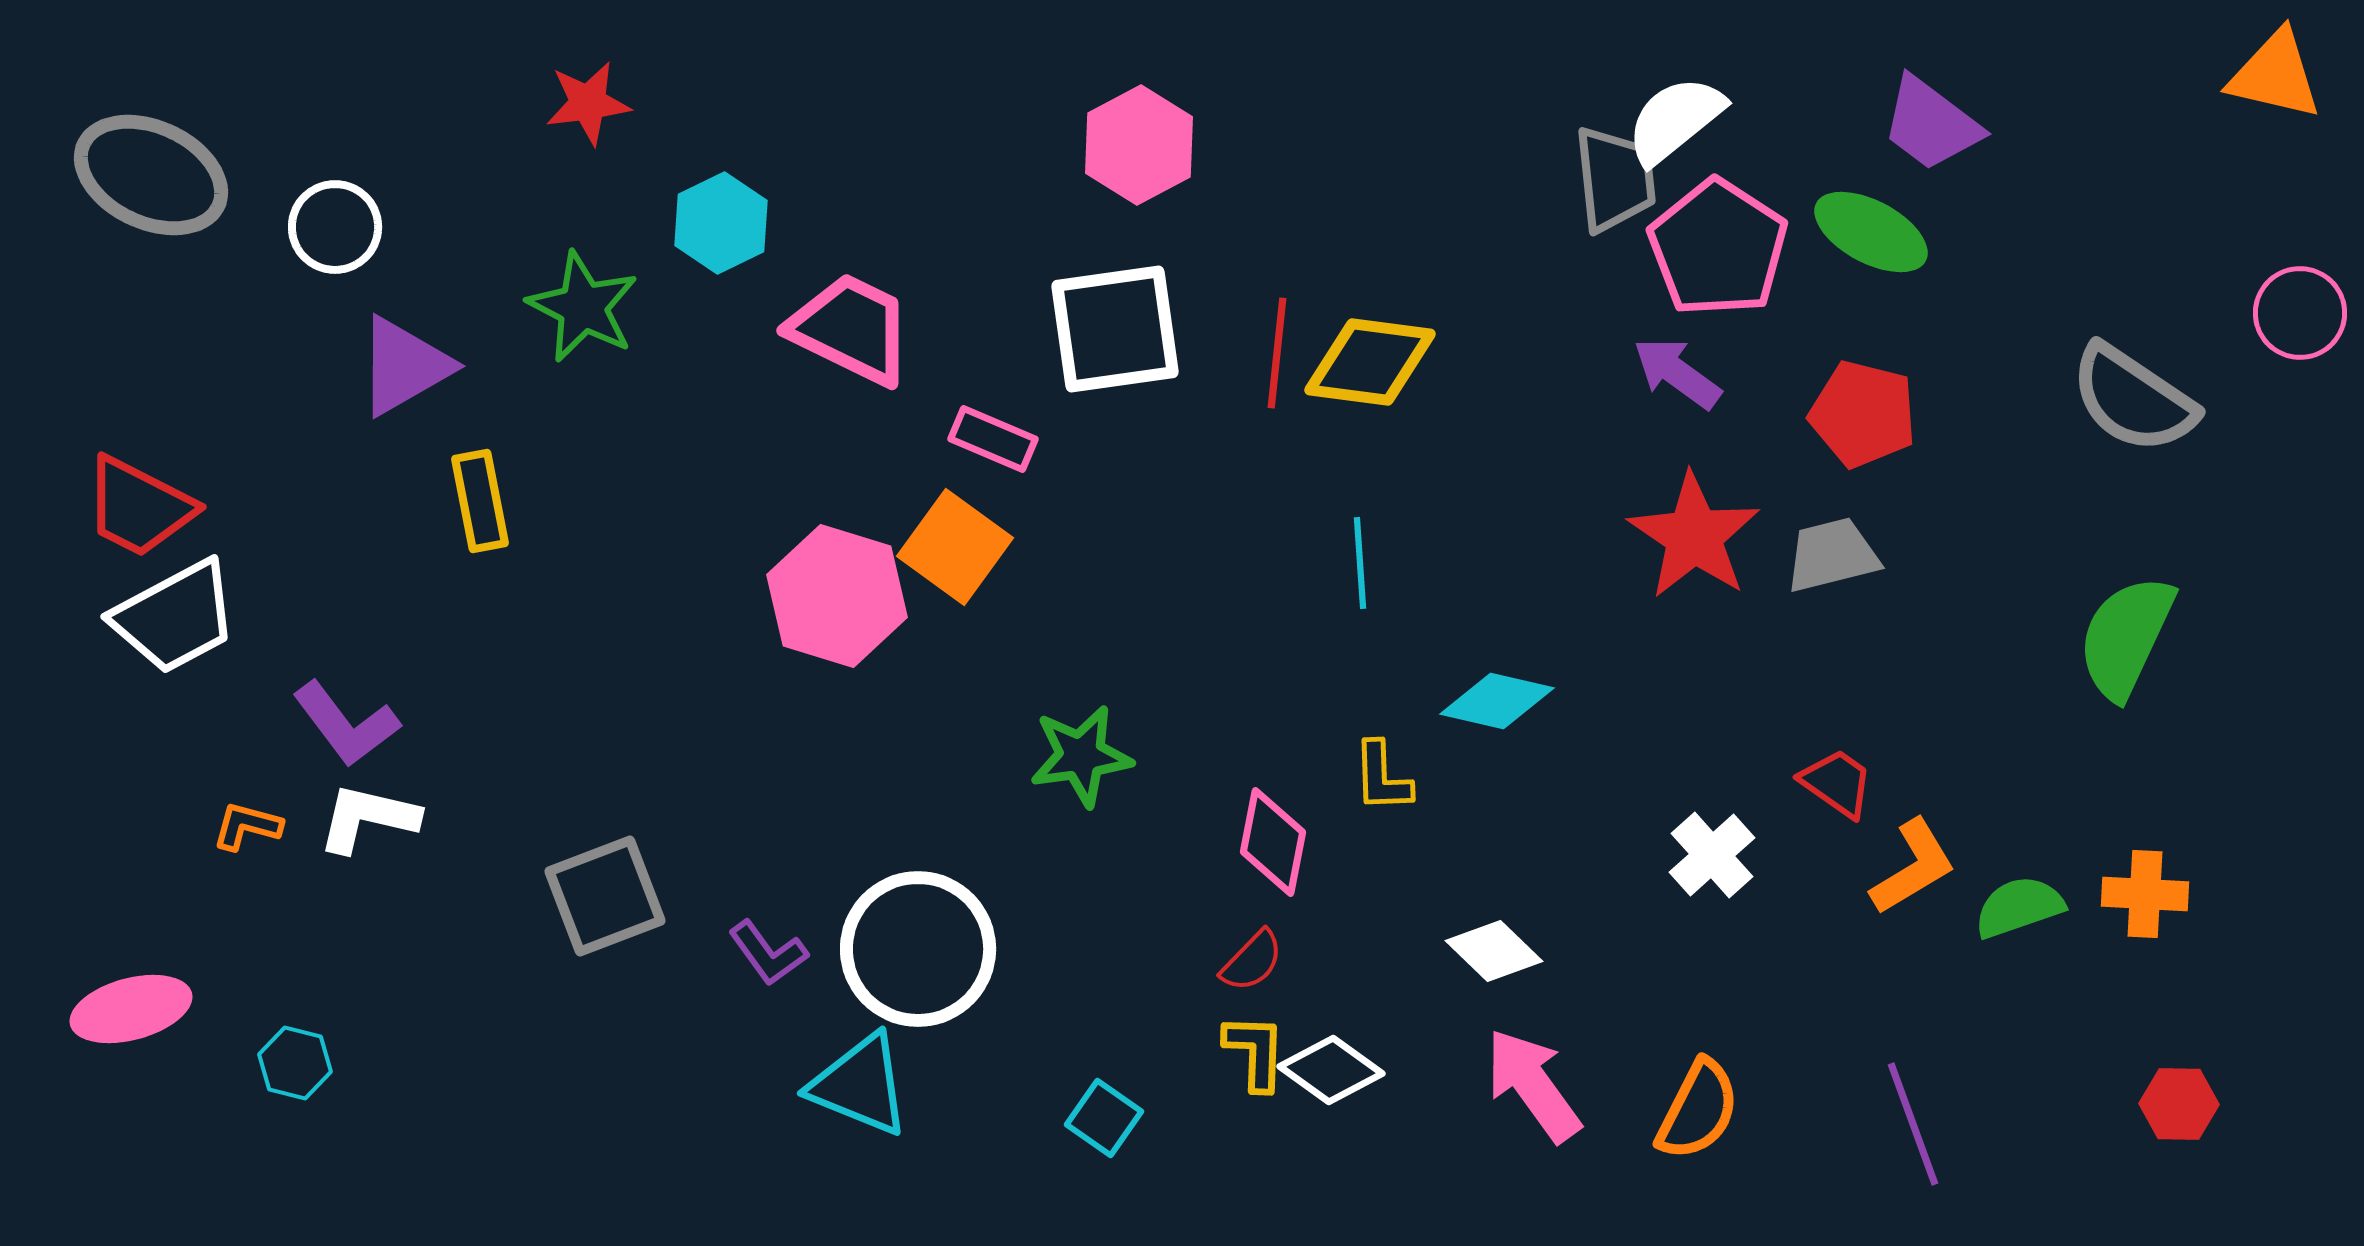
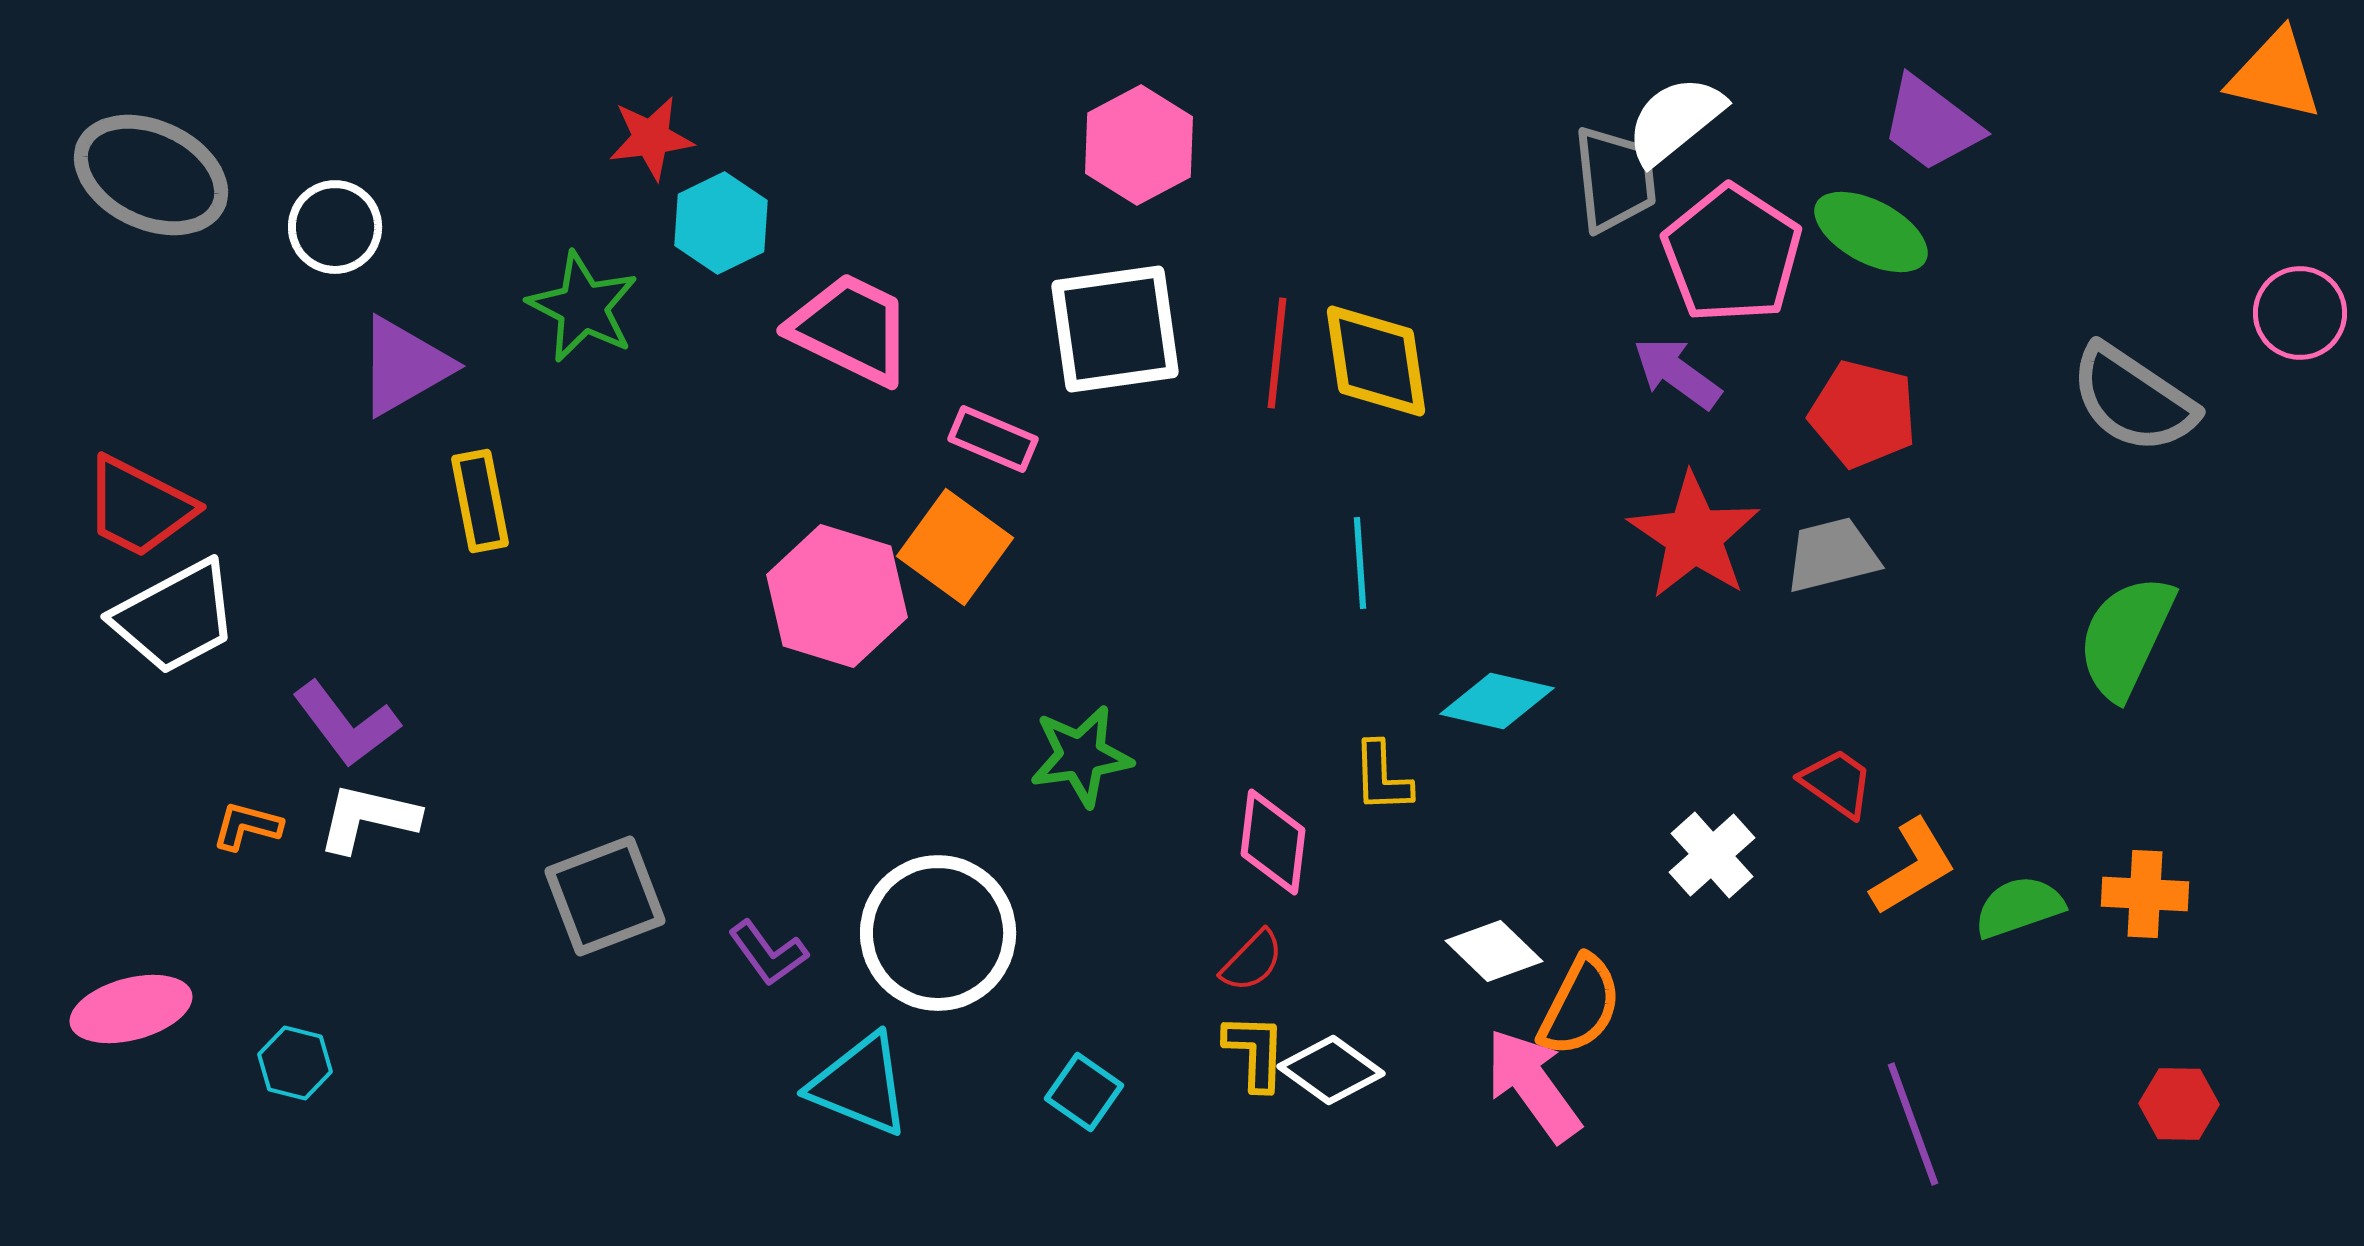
red star at (588, 103): moved 63 px right, 35 px down
pink pentagon at (1718, 248): moved 14 px right, 6 px down
yellow diamond at (1370, 362): moved 6 px right, 1 px up; rotated 74 degrees clockwise
pink diamond at (1273, 842): rotated 4 degrees counterclockwise
white circle at (918, 949): moved 20 px right, 16 px up
orange semicircle at (1698, 1110): moved 118 px left, 104 px up
cyan square at (1104, 1118): moved 20 px left, 26 px up
